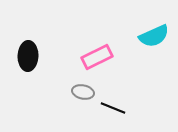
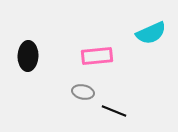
cyan semicircle: moved 3 px left, 3 px up
pink rectangle: moved 1 px up; rotated 20 degrees clockwise
black line: moved 1 px right, 3 px down
